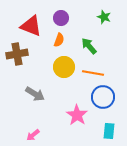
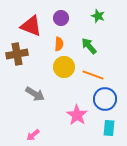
green star: moved 6 px left, 1 px up
orange semicircle: moved 4 px down; rotated 16 degrees counterclockwise
orange line: moved 2 px down; rotated 10 degrees clockwise
blue circle: moved 2 px right, 2 px down
cyan rectangle: moved 3 px up
